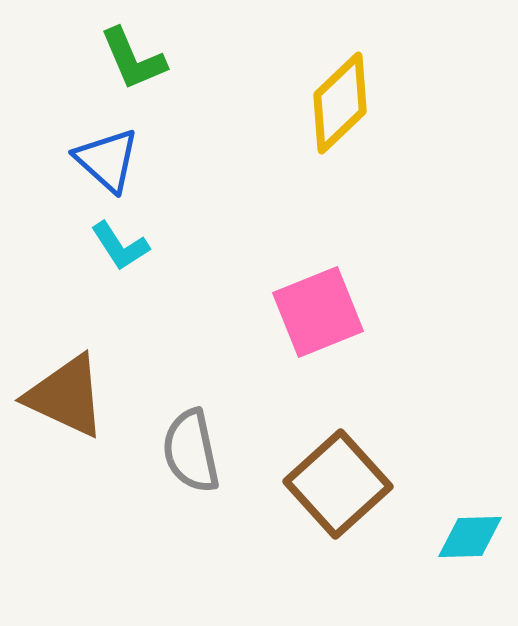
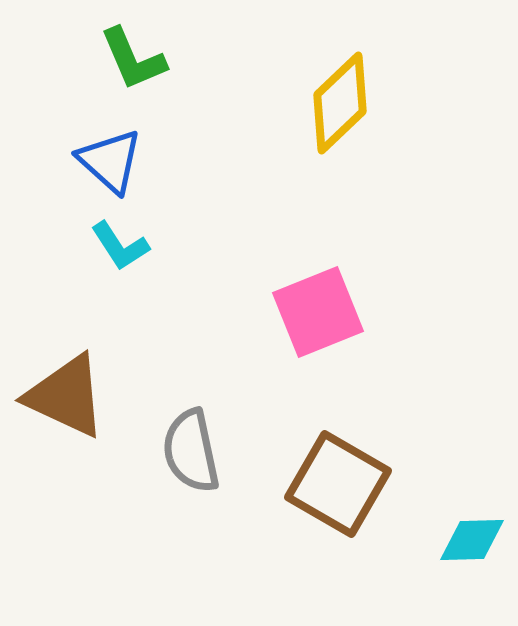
blue triangle: moved 3 px right, 1 px down
brown square: rotated 18 degrees counterclockwise
cyan diamond: moved 2 px right, 3 px down
